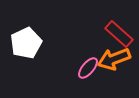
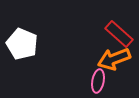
white pentagon: moved 4 px left, 1 px down; rotated 24 degrees counterclockwise
pink ellipse: moved 10 px right, 13 px down; rotated 30 degrees counterclockwise
